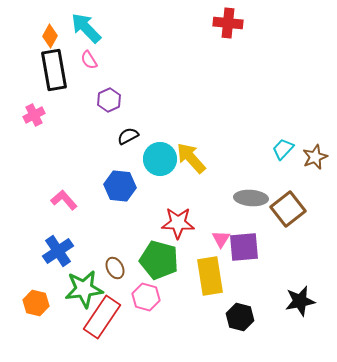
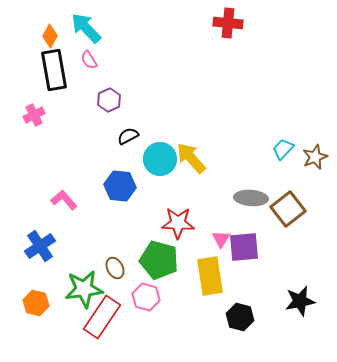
blue cross: moved 18 px left, 5 px up
